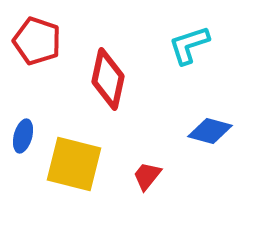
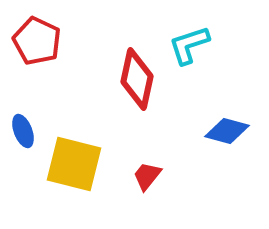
red pentagon: rotated 6 degrees clockwise
red diamond: moved 29 px right
blue diamond: moved 17 px right
blue ellipse: moved 5 px up; rotated 36 degrees counterclockwise
